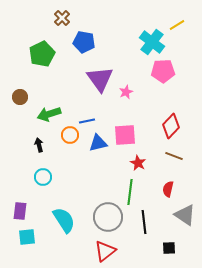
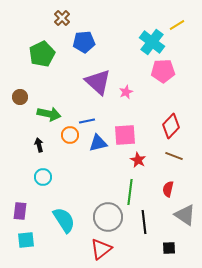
blue pentagon: rotated 15 degrees counterclockwise
purple triangle: moved 2 px left, 3 px down; rotated 12 degrees counterclockwise
green arrow: rotated 150 degrees counterclockwise
red star: moved 3 px up
cyan square: moved 1 px left, 3 px down
red triangle: moved 4 px left, 2 px up
